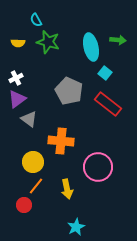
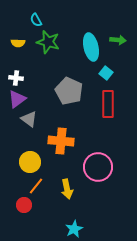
cyan square: moved 1 px right
white cross: rotated 32 degrees clockwise
red rectangle: rotated 52 degrees clockwise
yellow circle: moved 3 px left
cyan star: moved 2 px left, 2 px down
